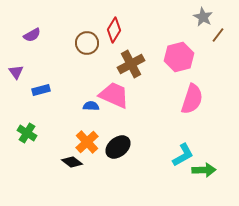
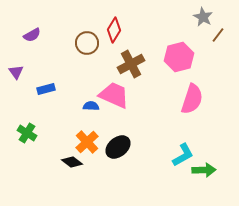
blue rectangle: moved 5 px right, 1 px up
